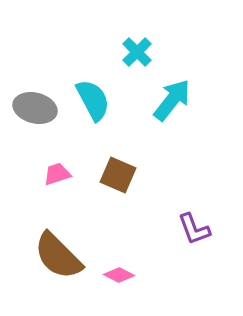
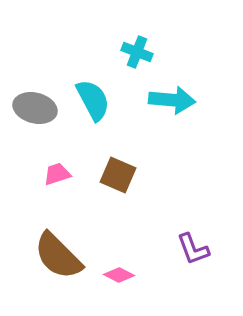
cyan cross: rotated 24 degrees counterclockwise
cyan arrow: rotated 57 degrees clockwise
purple L-shape: moved 1 px left, 20 px down
